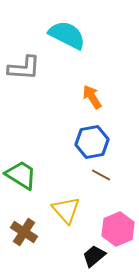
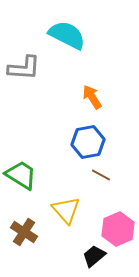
blue hexagon: moved 4 px left
